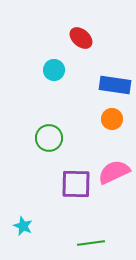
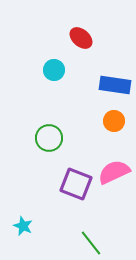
orange circle: moved 2 px right, 2 px down
purple square: rotated 20 degrees clockwise
green line: rotated 60 degrees clockwise
